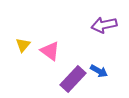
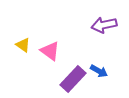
yellow triangle: rotated 35 degrees counterclockwise
